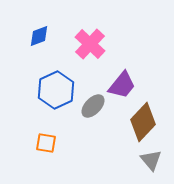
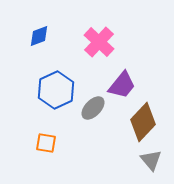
pink cross: moved 9 px right, 2 px up
gray ellipse: moved 2 px down
